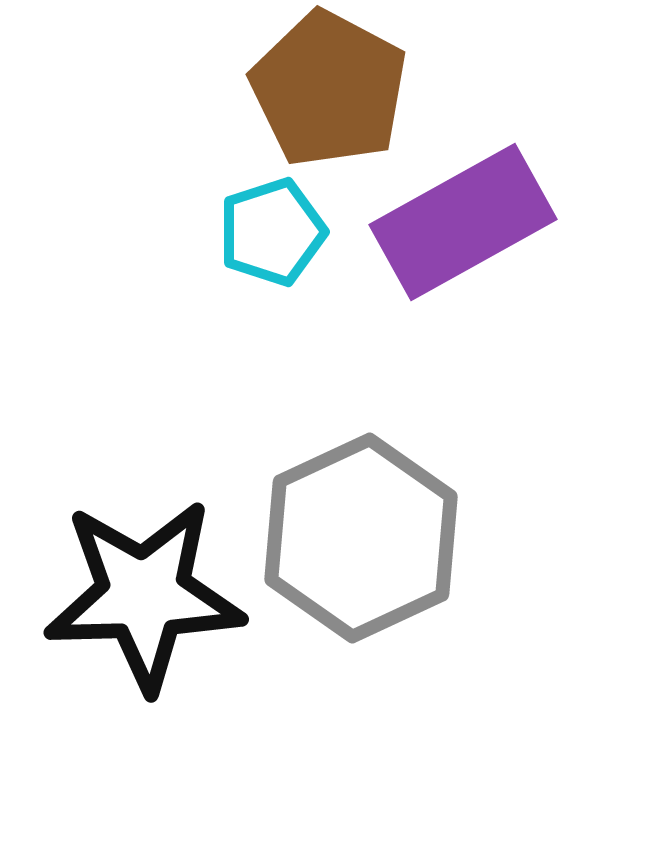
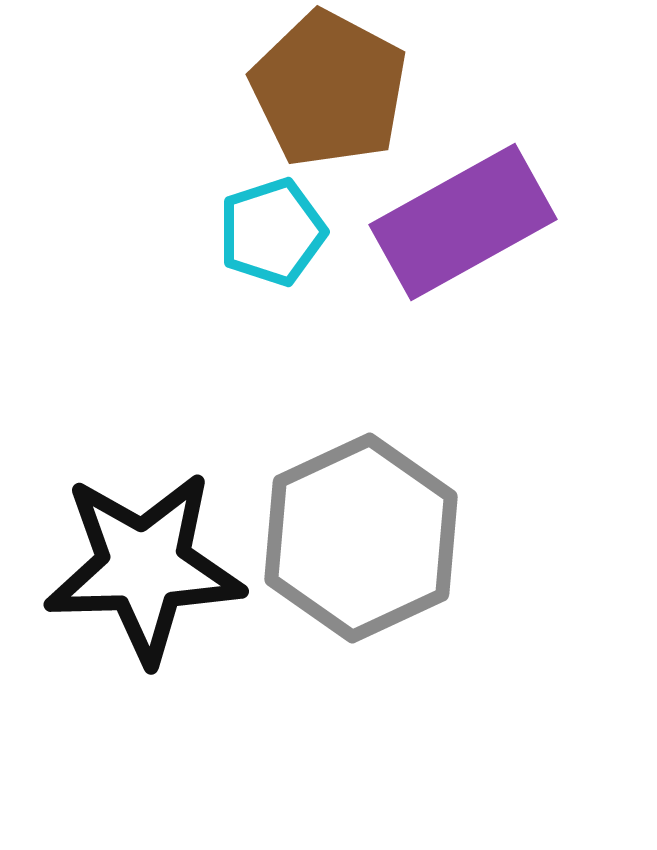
black star: moved 28 px up
